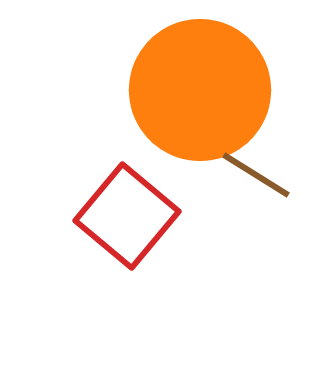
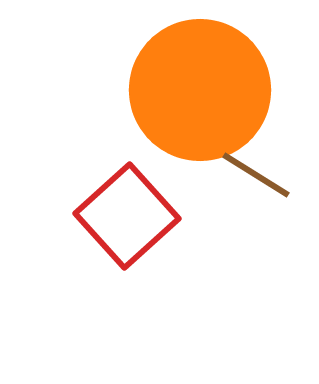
red square: rotated 8 degrees clockwise
